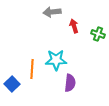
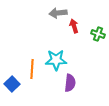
gray arrow: moved 6 px right, 1 px down
